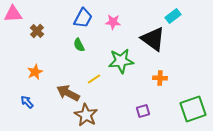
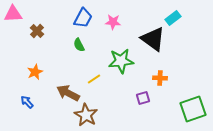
cyan rectangle: moved 2 px down
purple square: moved 13 px up
